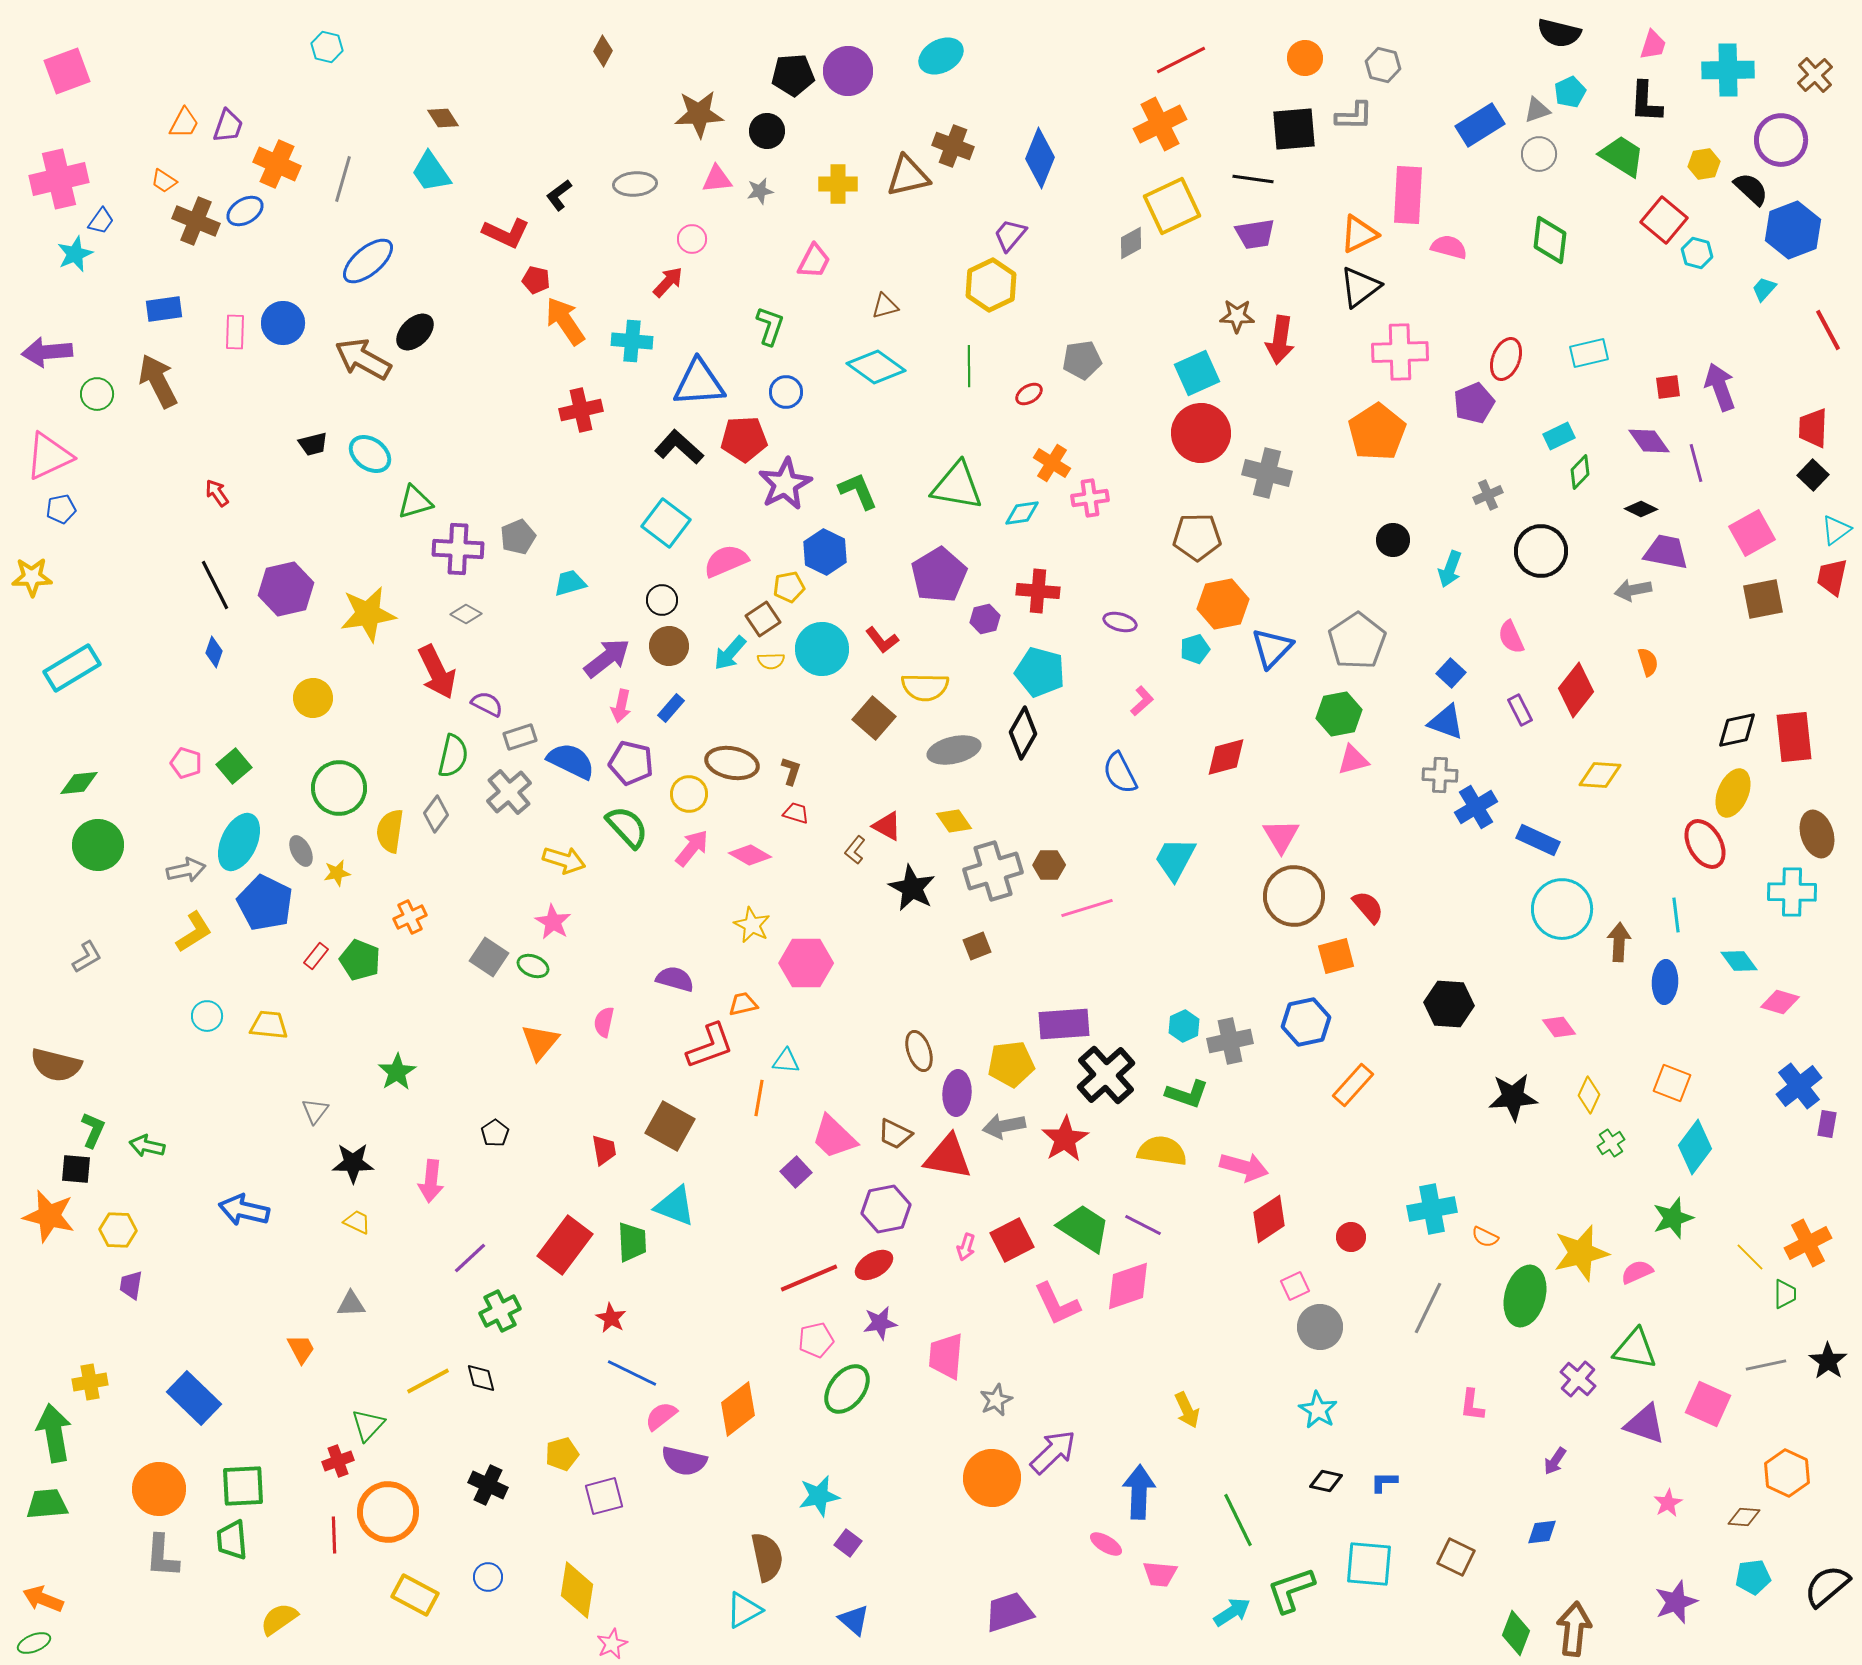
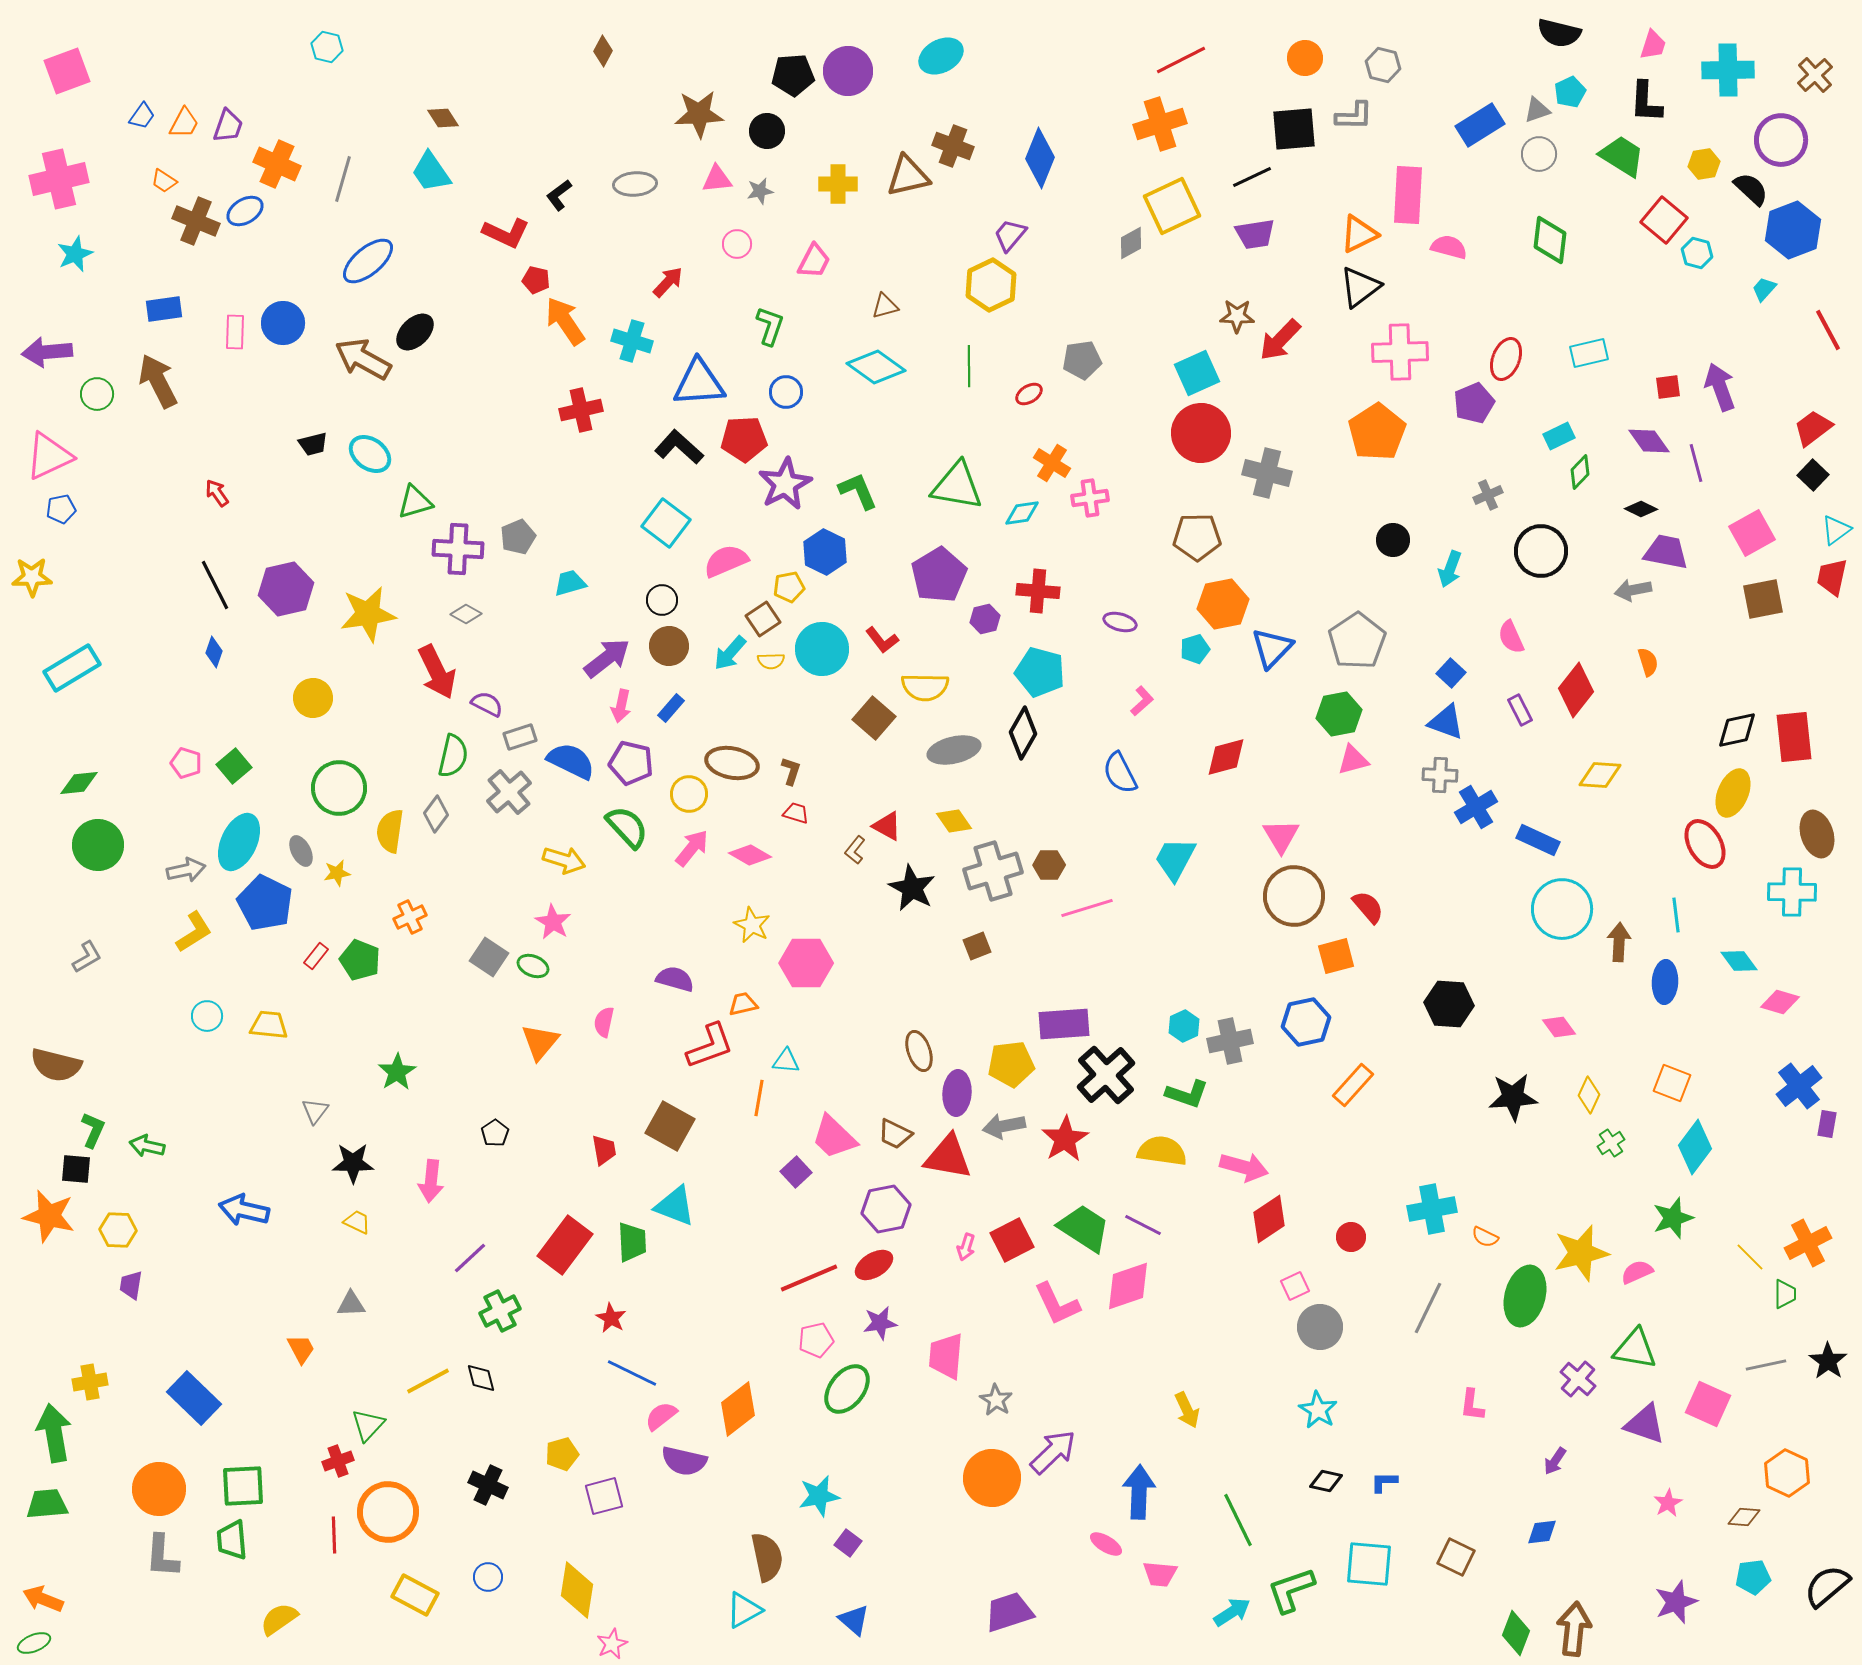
orange cross at (1160, 124): rotated 9 degrees clockwise
black line at (1253, 179): moved 1 px left, 2 px up; rotated 33 degrees counterclockwise
blue trapezoid at (101, 221): moved 41 px right, 105 px up
pink circle at (692, 239): moved 45 px right, 5 px down
red arrow at (1280, 340): rotated 36 degrees clockwise
cyan cross at (632, 341): rotated 12 degrees clockwise
red trapezoid at (1813, 428): rotated 51 degrees clockwise
gray star at (996, 1400): rotated 16 degrees counterclockwise
